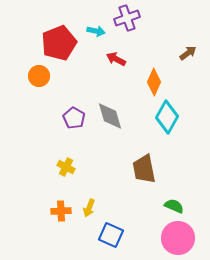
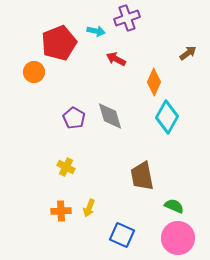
orange circle: moved 5 px left, 4 px up
brown trapezoid: moved 2 px left, 7 px down
blue square: moved 11 px right
